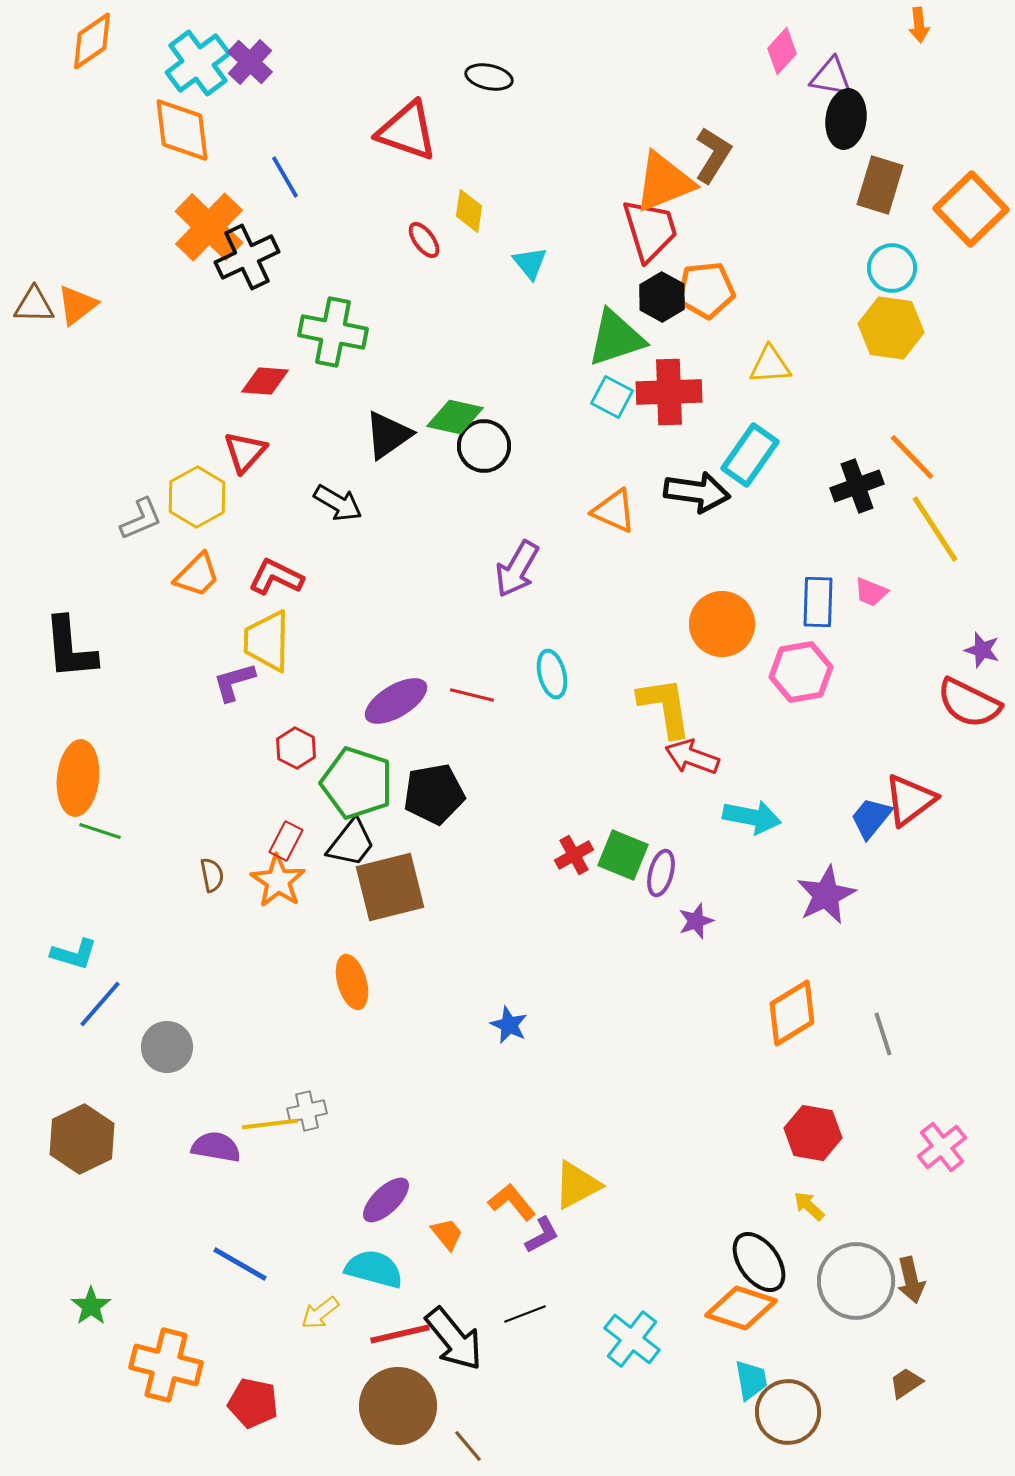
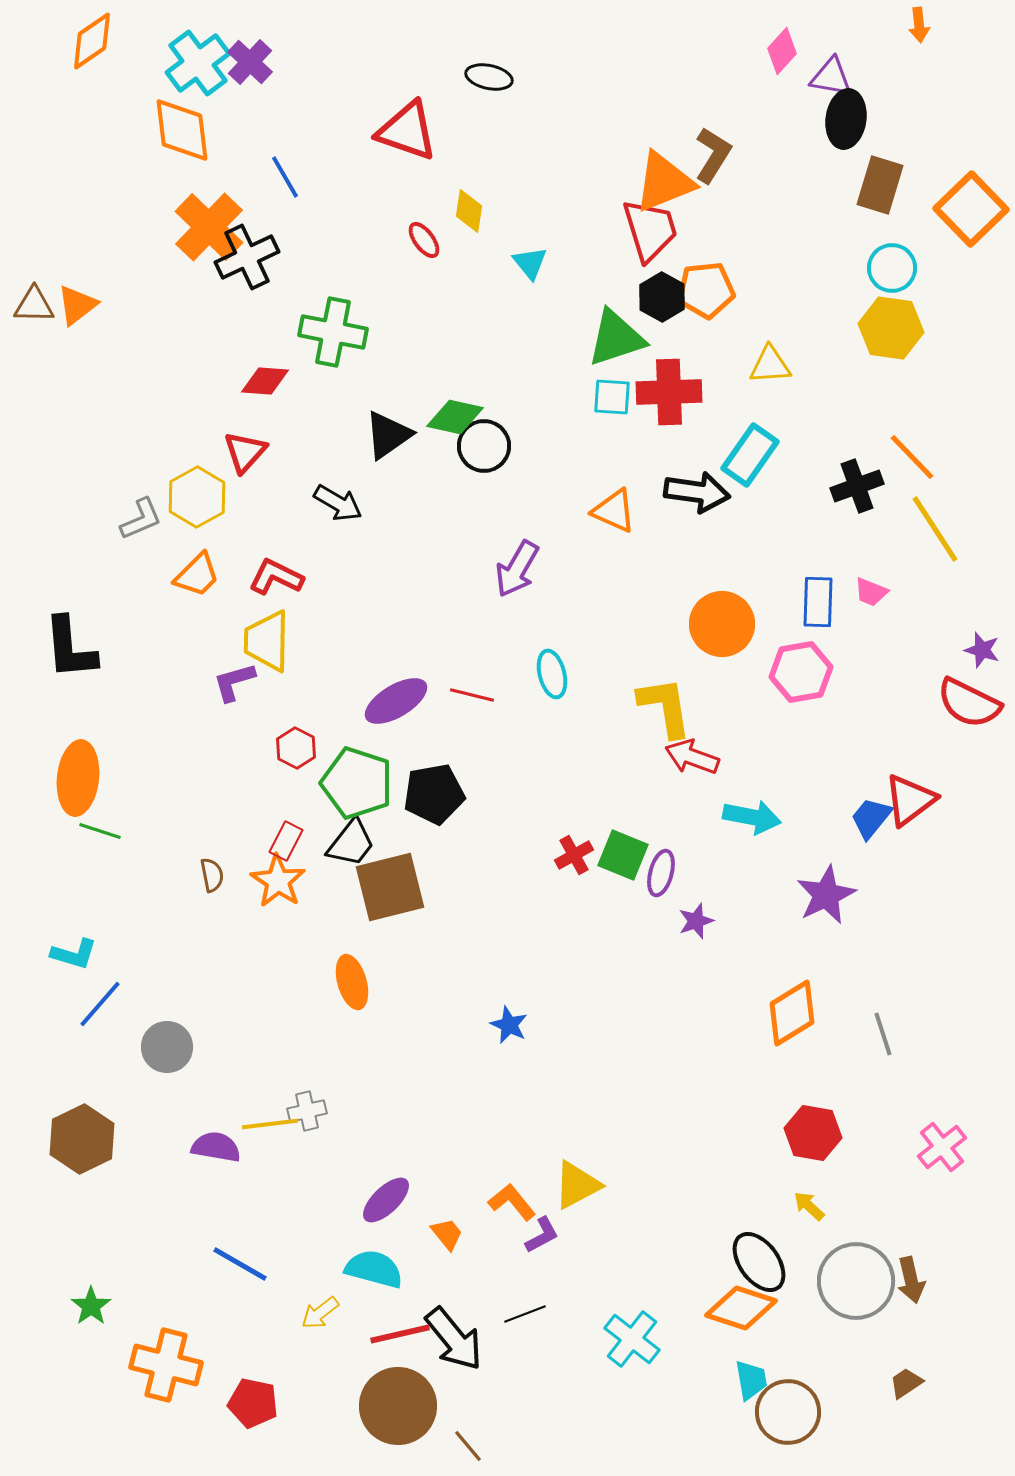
cyan square at (612, 397): rotated 24 degrees counterclockwise
